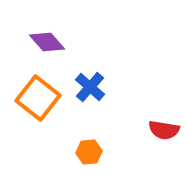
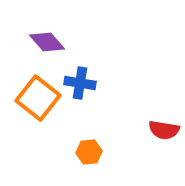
blue cross: moved 10 px left, 4 px up; rotated 32 degrees counterclockwise
